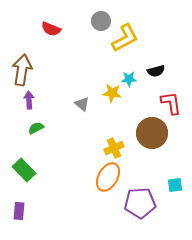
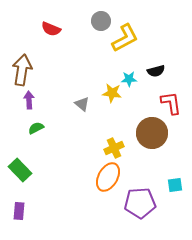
green rectangle: moved 4 px left
